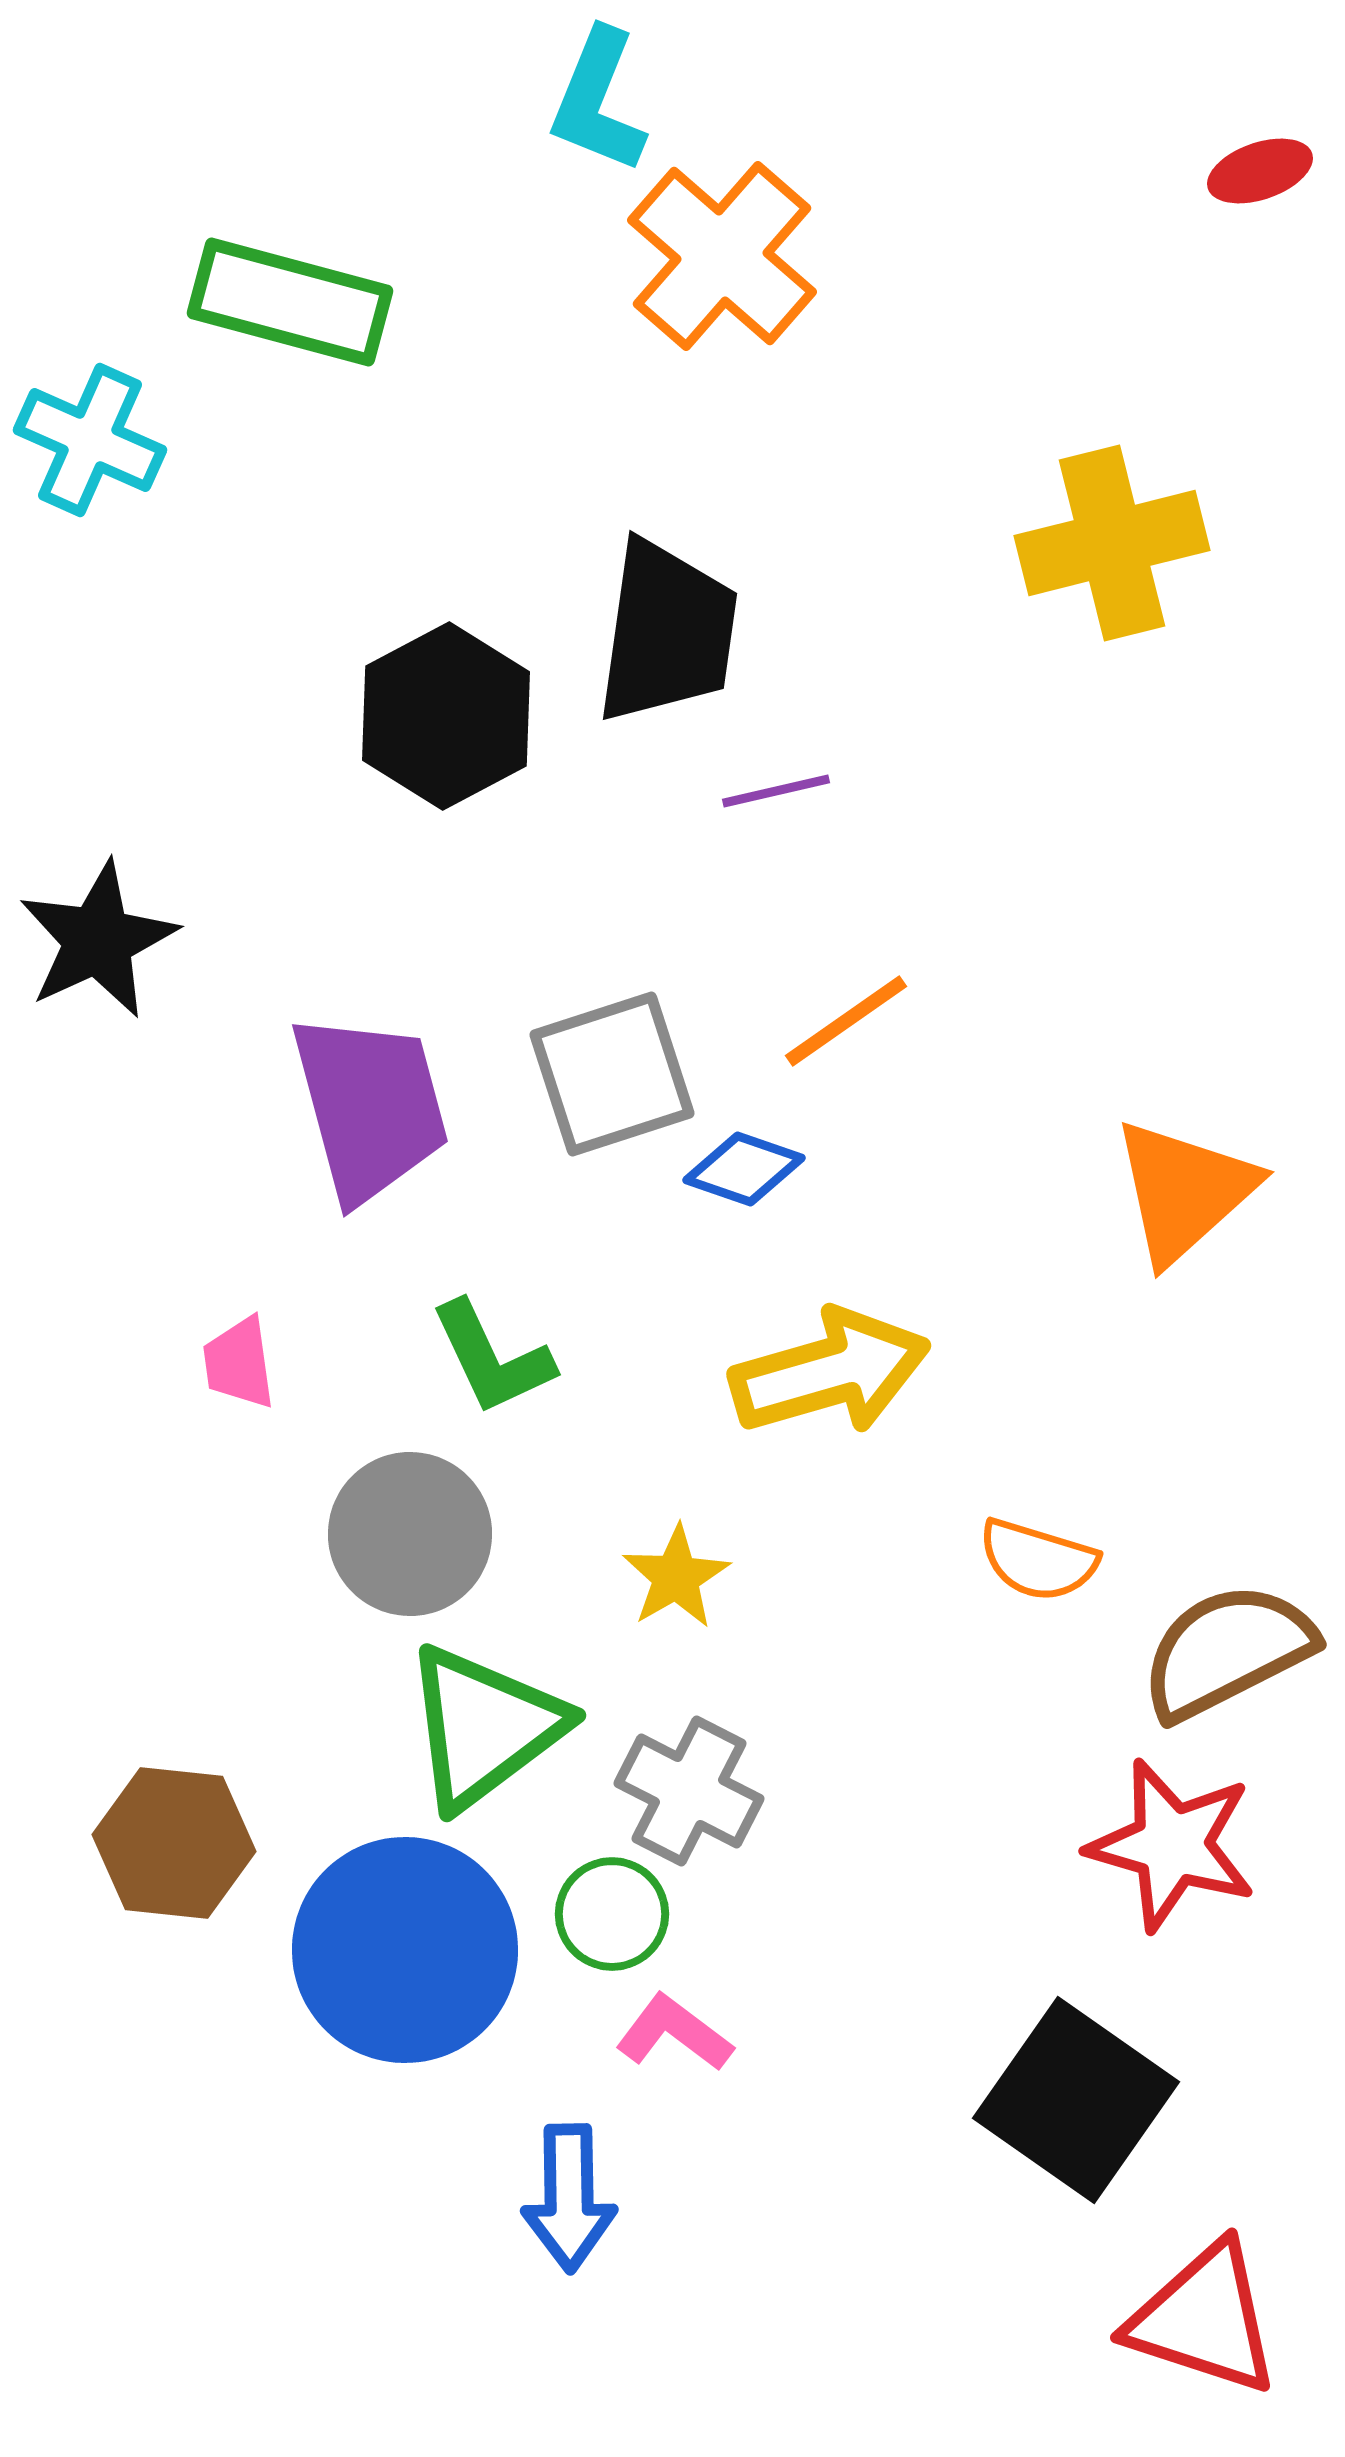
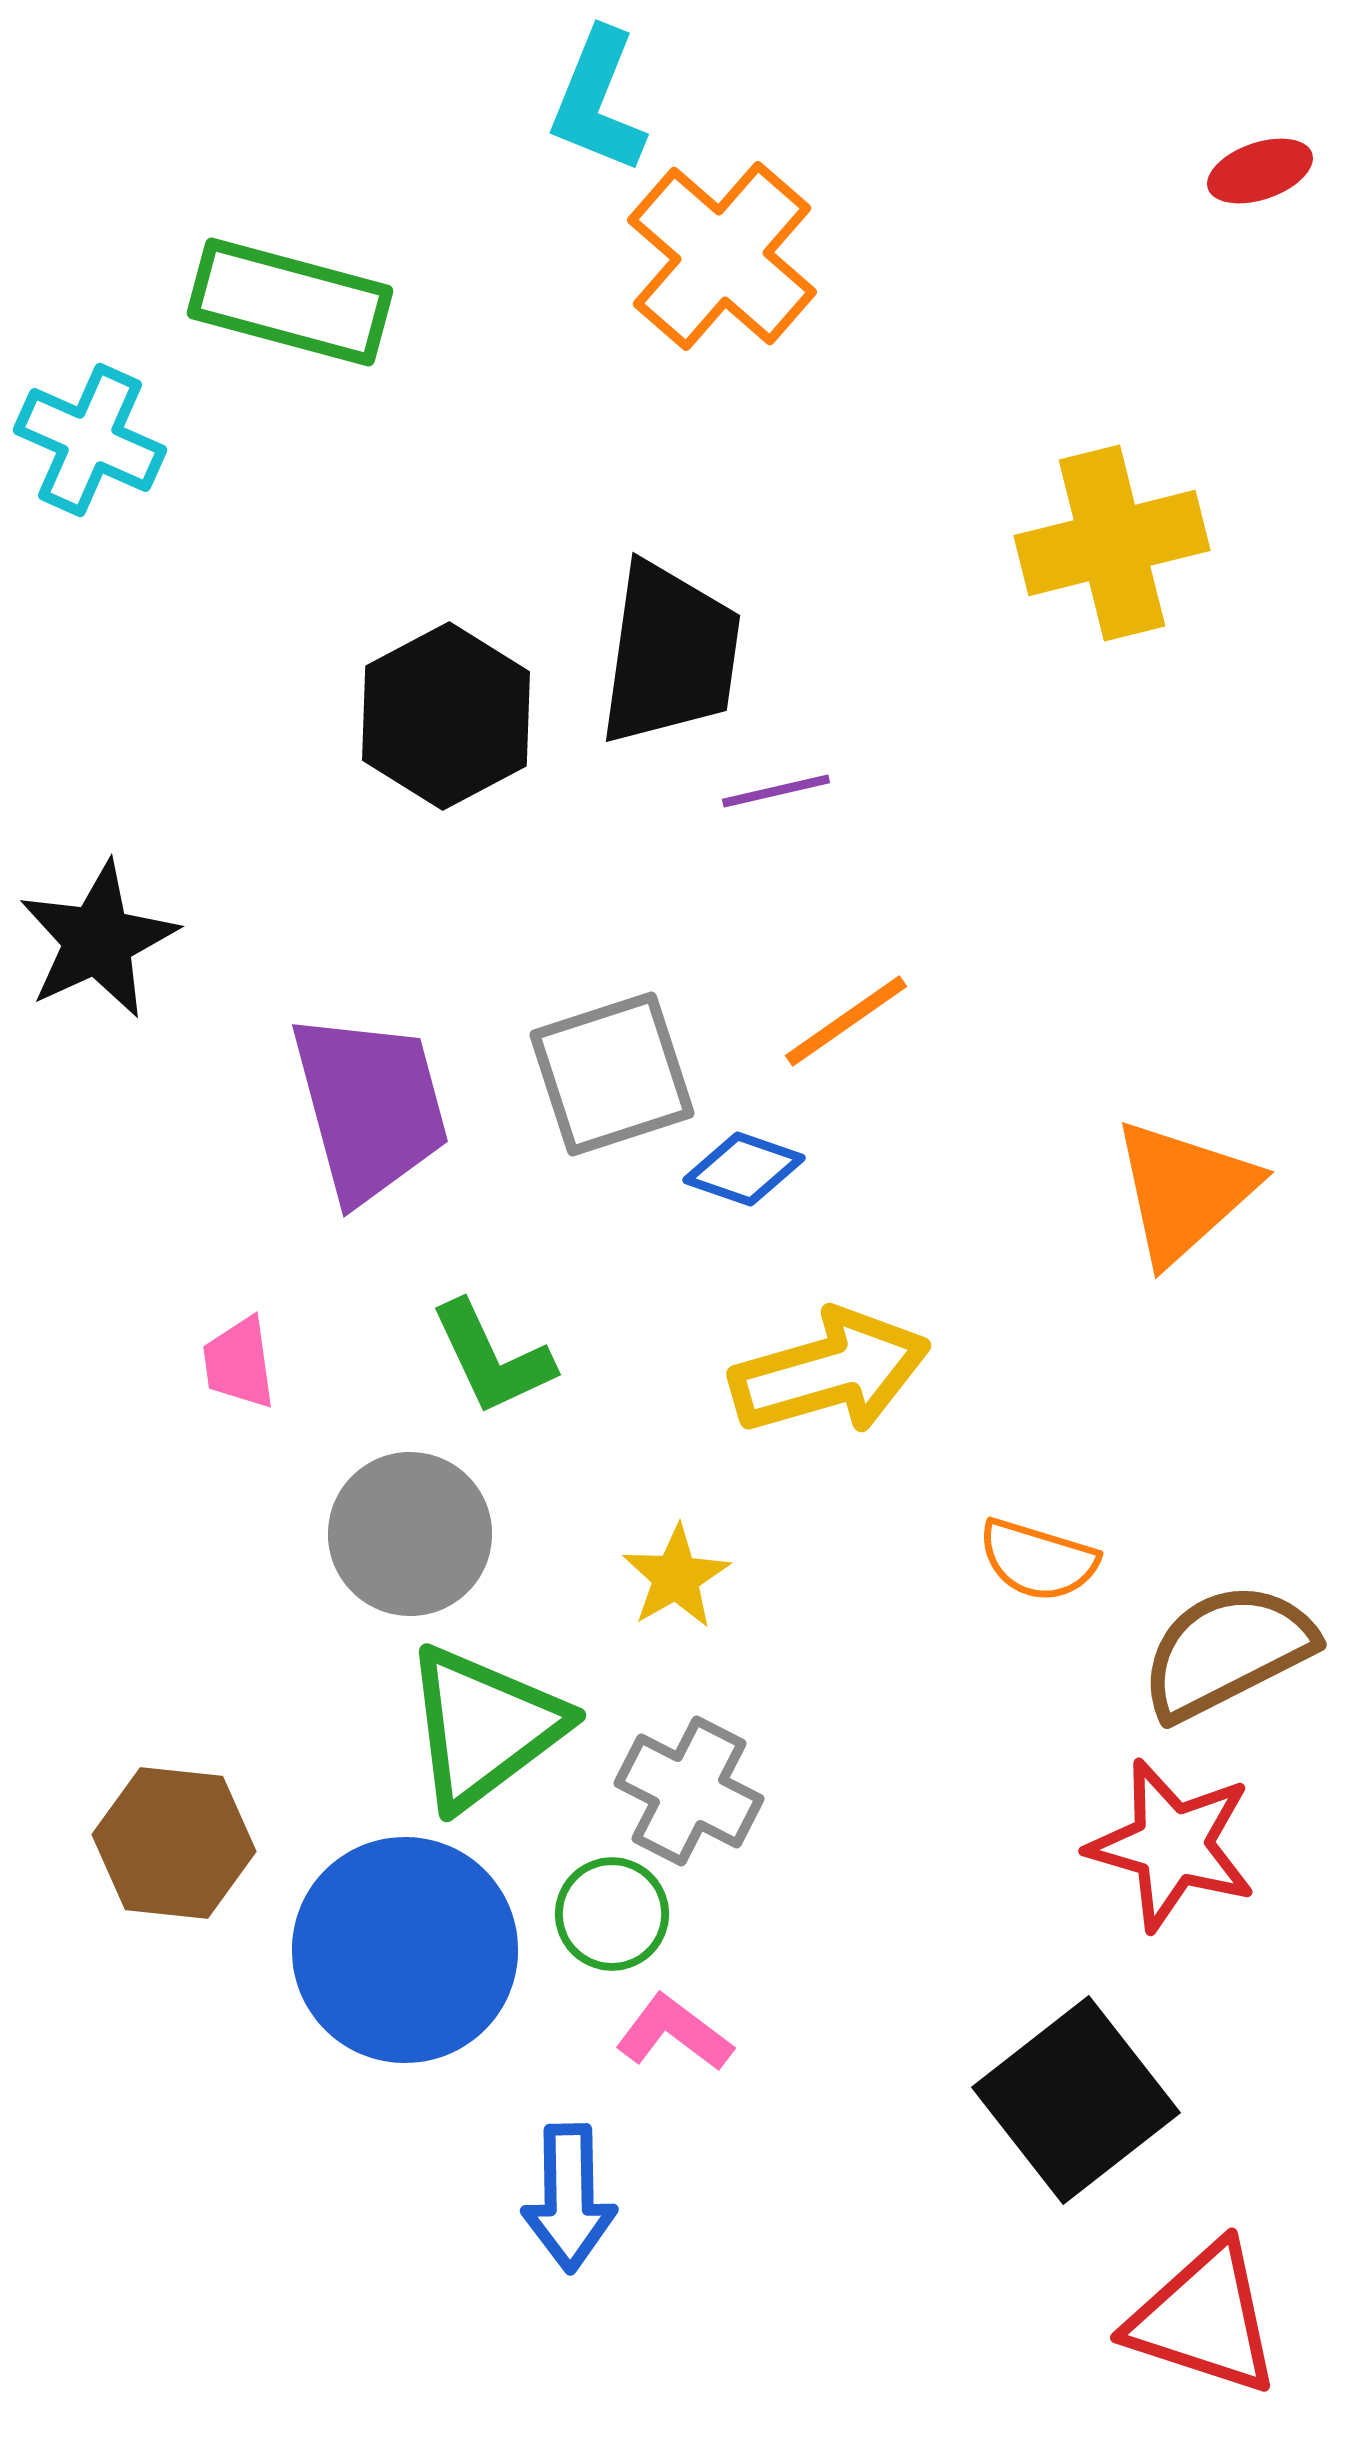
black trapezoid: moved 3 px right, 22 px down
black square: rotated 17 degrees clockwise
